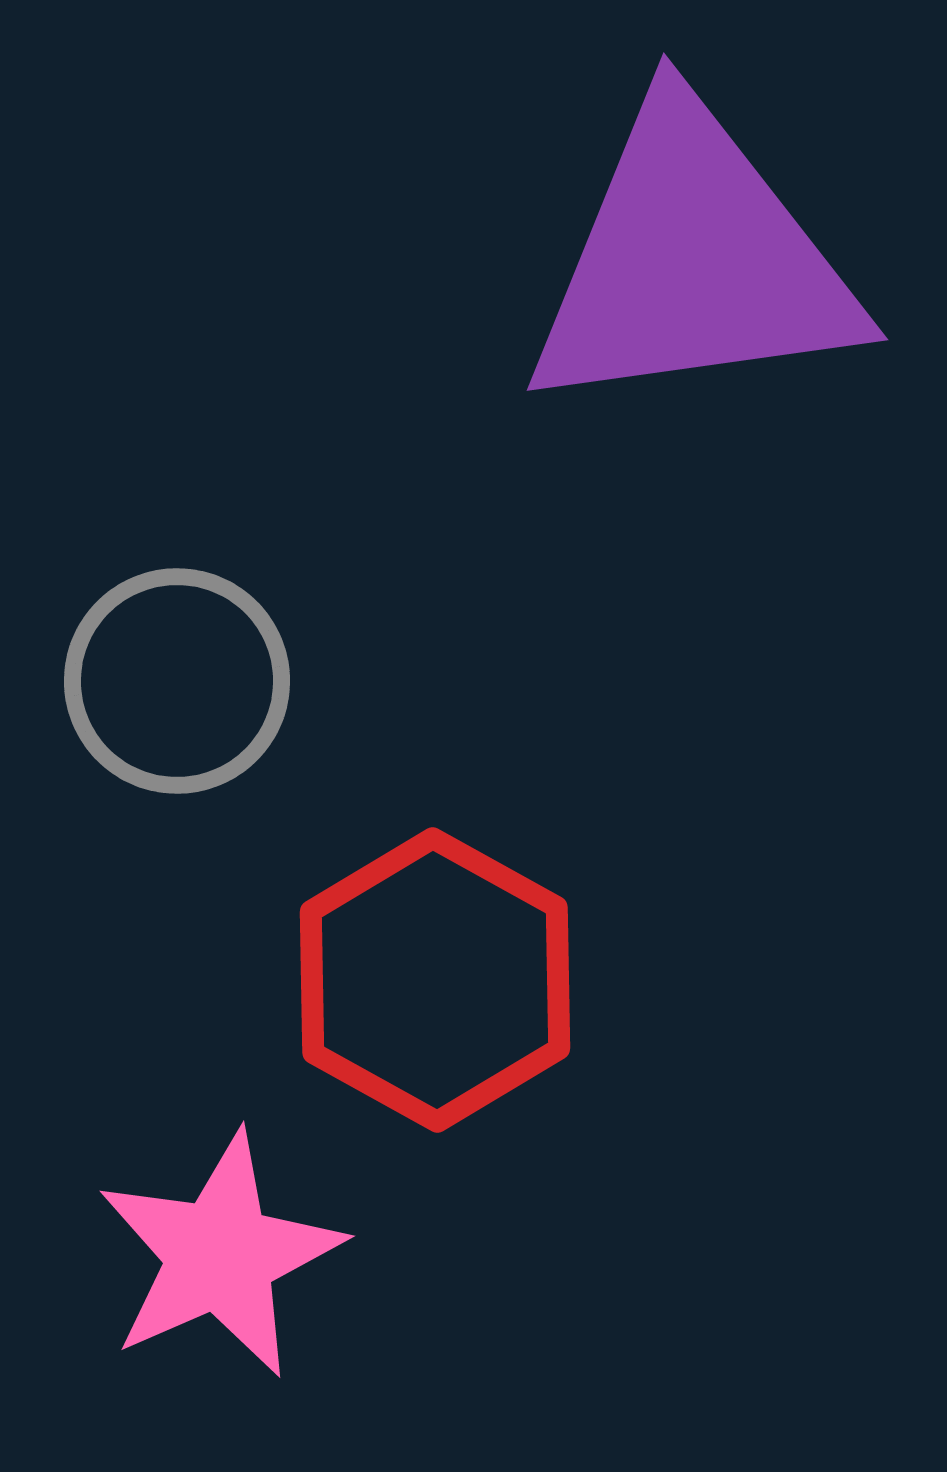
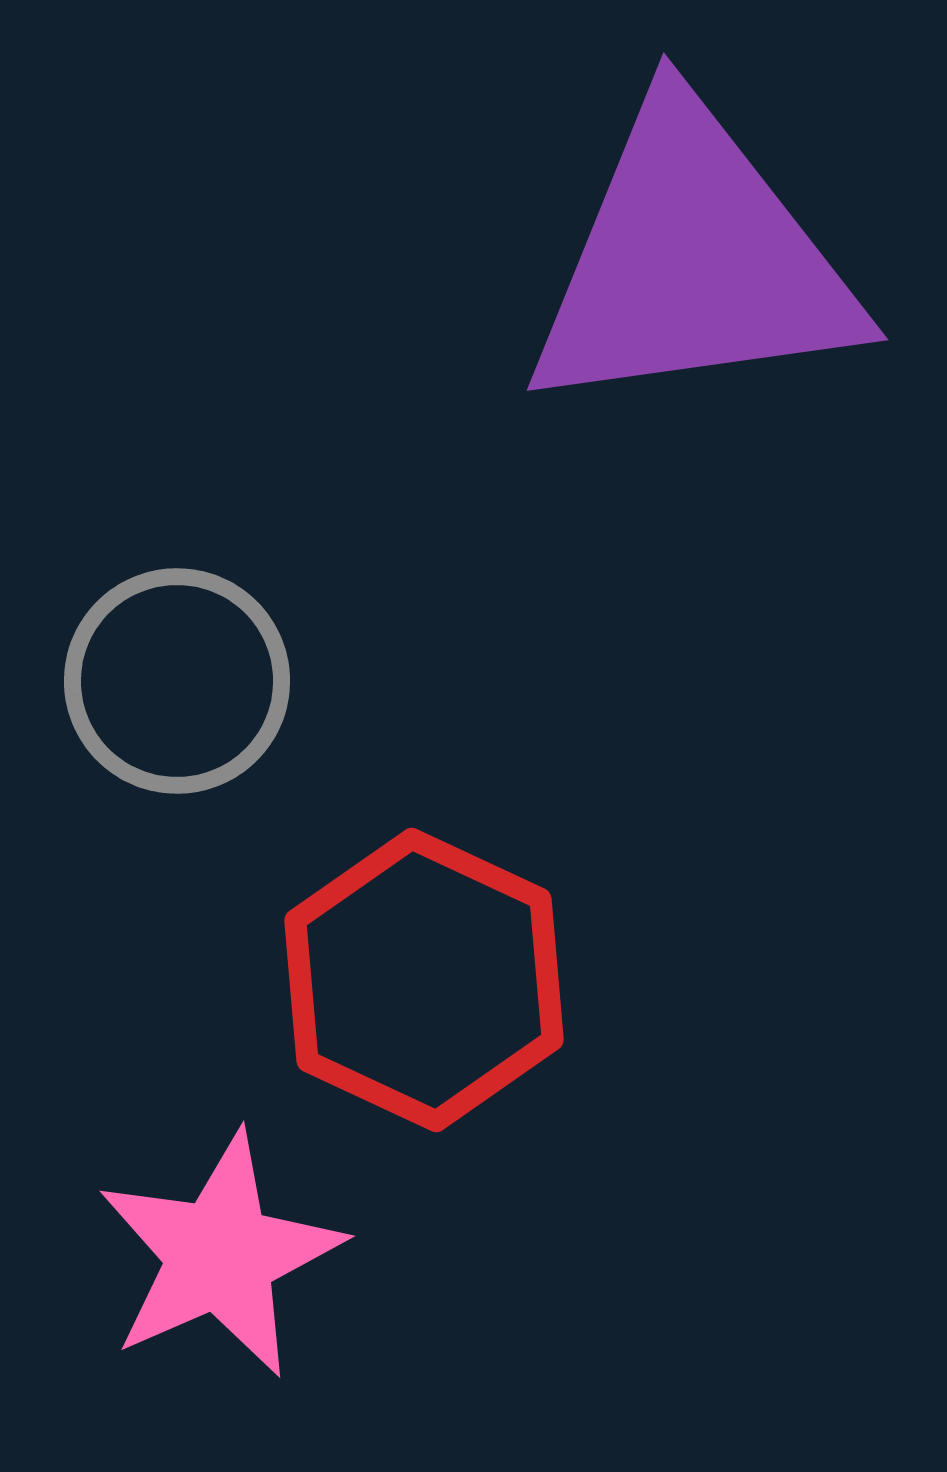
red hexagon: moved 11 px left; rotated 4 degrees counterclockwise
